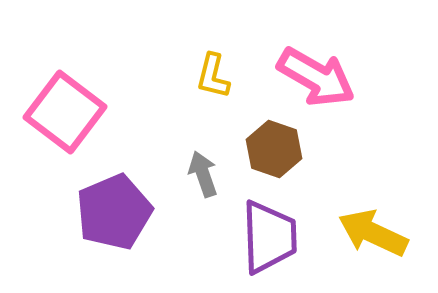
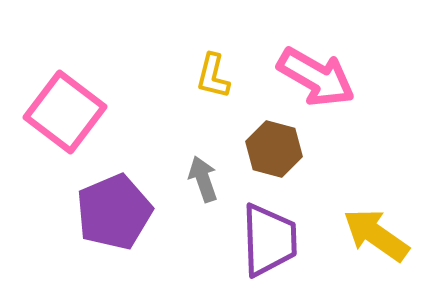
brown hexagon: rotated 4 degrees counterclockwise
gray arrow: moved 5 px down
yellow arrow: moved 3 px right, 2 px down; rotated 10 degrees clockwise
purple trapezoid: moved 3 px down
